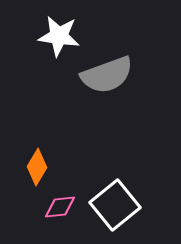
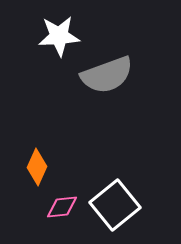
white star: rotated 12 degrees counterclockwise
orange diamond: rotated 6 degrees counterclockwise
pink diamond: moved 2 px right
